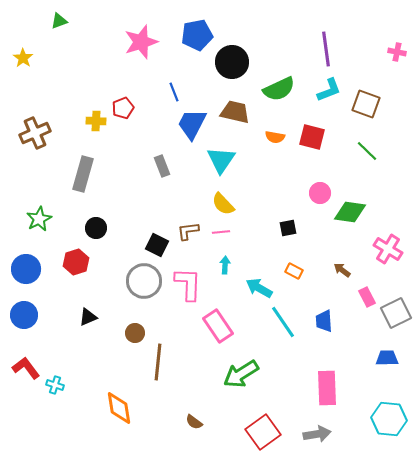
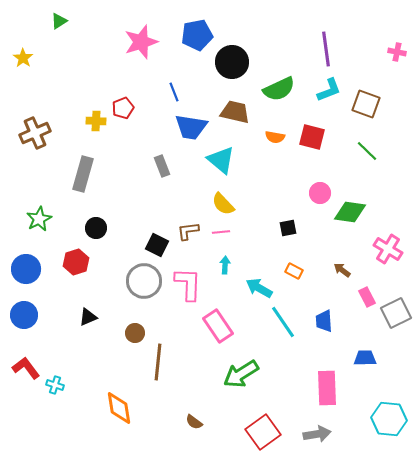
green triangle at (59, 21): rotated 12 degrees counterclockwise
blue trapezoid at (192, 124): moved 1 px left, 3 px down; rotated 108 degrees counterclockwise
cyan triangle at (221, 160): rotated 24 degrees counterclockwise
blue trapezoid at (387, 358): moved 22 px left
